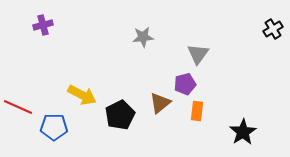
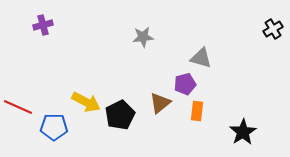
gray triangle: moved 3 px right, 4 px down; rotated 50 degrees counterclockwise
yellow arrow: moved 4 px right, 7 px down
